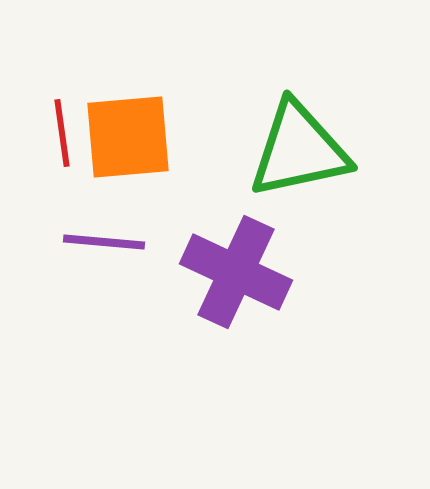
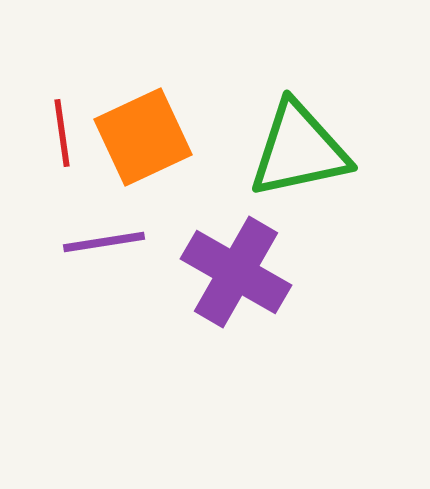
orange square: moved 15 px right; rotated 20 degrees counterclockwise
purple line: rotated 14 degrees counterclockwise
purple cross: rotated 5 degrees clockwise
